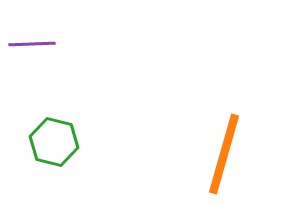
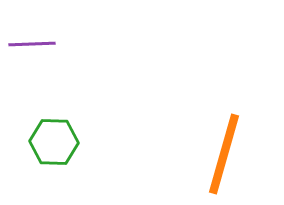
green hexagon: rotated 12 degrees counterclockwise
